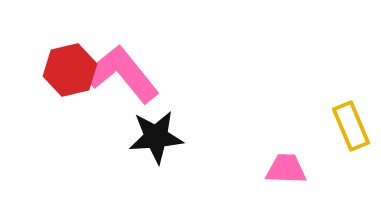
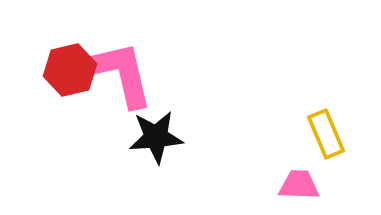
pink L-shape: rotated 26 degrees clockwise
yellow rectangle: moved 25 px left, 8 px down
pink trapezoid: moved 13 px right, 16 px down
